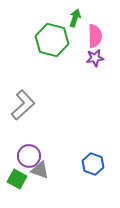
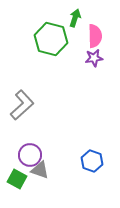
green hexagon: moved 1 px left, 1 px up
purple star: moved 1 px left
gray L-shape: moved 1 px left
purple circle: moved 1 px right, 1 px up
blue hexagon: moved 1 px left, 3 px up
